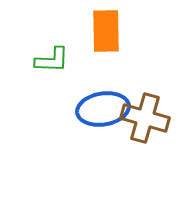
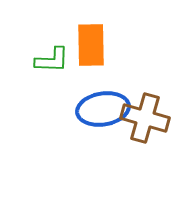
orange rectangle: moved 15 px left, 14 px down
